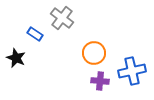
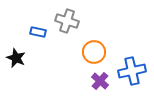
gray cross: moved 5 px right, 3 px down; rotated 20 degrees counterclockwise
blue rectangle: moved 3 px right, 2 px up; rotated 21 degrees counterclockwise
orange circle: moved 1 px up
purple cross: rotated 36 degrees clockwise
